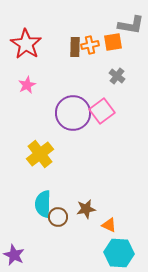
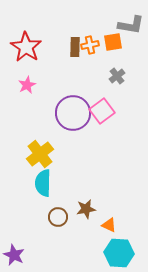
red star: moved 3 px down
gray cross: rotated 14 degrees clockwise
cyan semicircle: moved 21 px up
